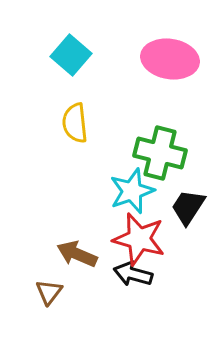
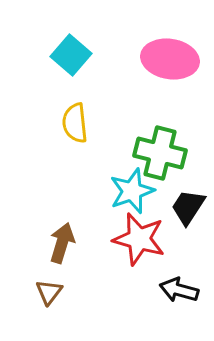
brown arrow: moved 15 px left, 11 px up; rotated 84 degrees clockwise
black arrow: moved 46 px right, 16 px down
